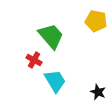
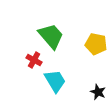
yellow pentagon: moved 23 px down
